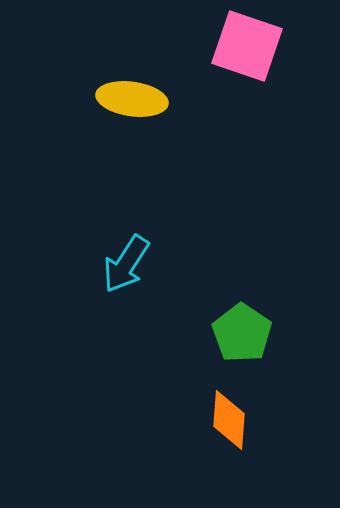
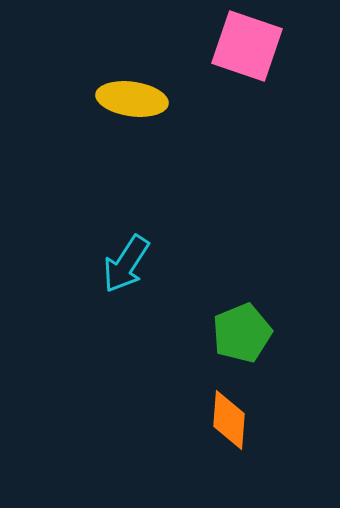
green pentagon: rotated 16 degrees clockwise
